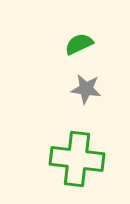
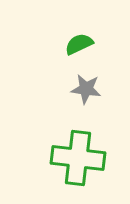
green cross: moved 1 px right, 1 px up
